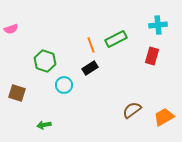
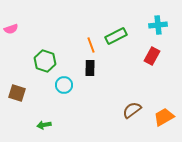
green rectangle: moved 3 px up
red rectangle: rotated 12 degrees clockwise
black rectangle: rotated 56 degrees counterclockwise
